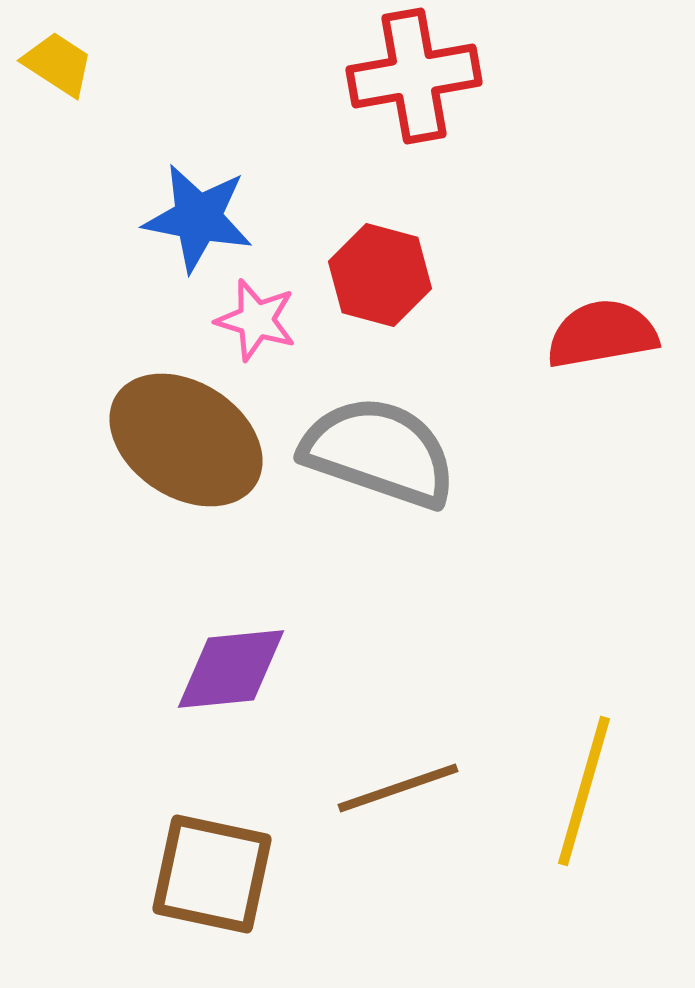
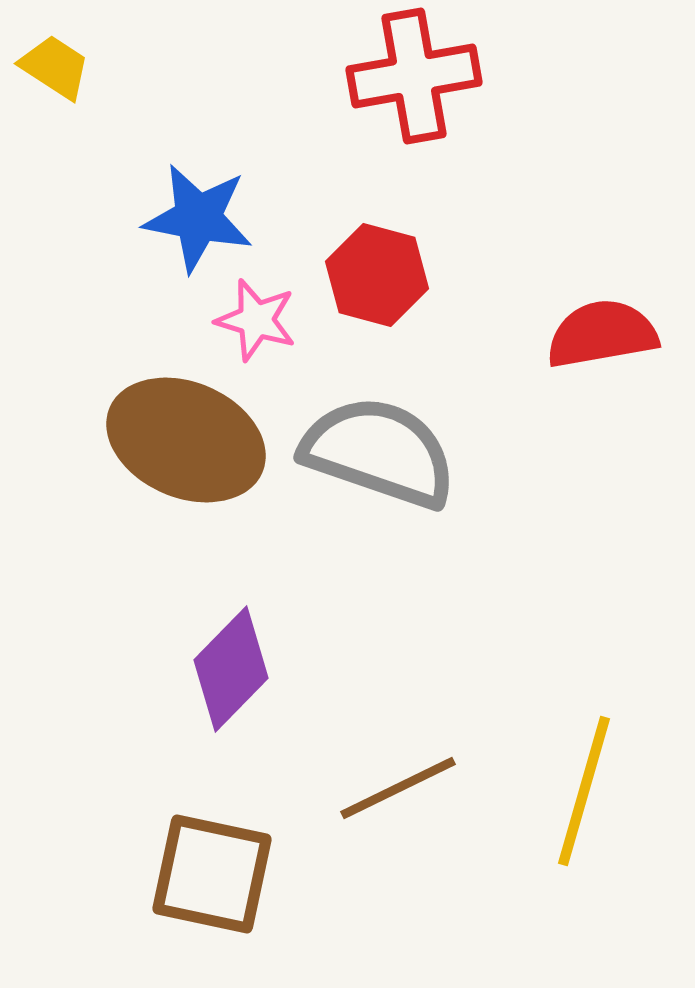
yellow trapezoid: moved 3 px left, 3 px down
red hexagon: moved 3 px left
brown ellipse: rotated 10 degrees counterclockwise
purple diamond: rotated 40 degrees counterclockwise
brown line: rotated 7 degrees counterclockwise
